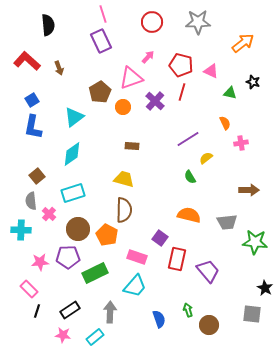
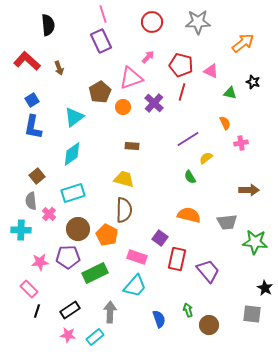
purple cross at (155, 101): moved 1 px left, 2 px down
pink star at (63, 335): moved 5 px right
